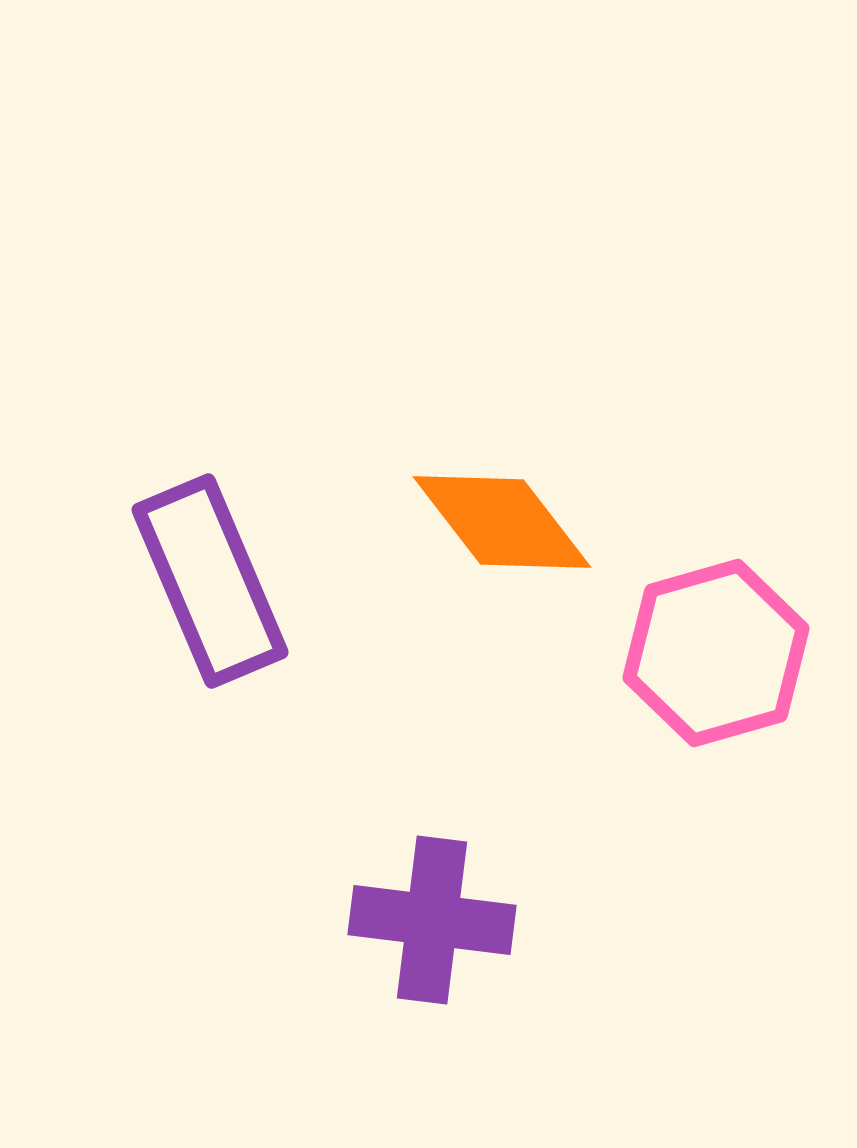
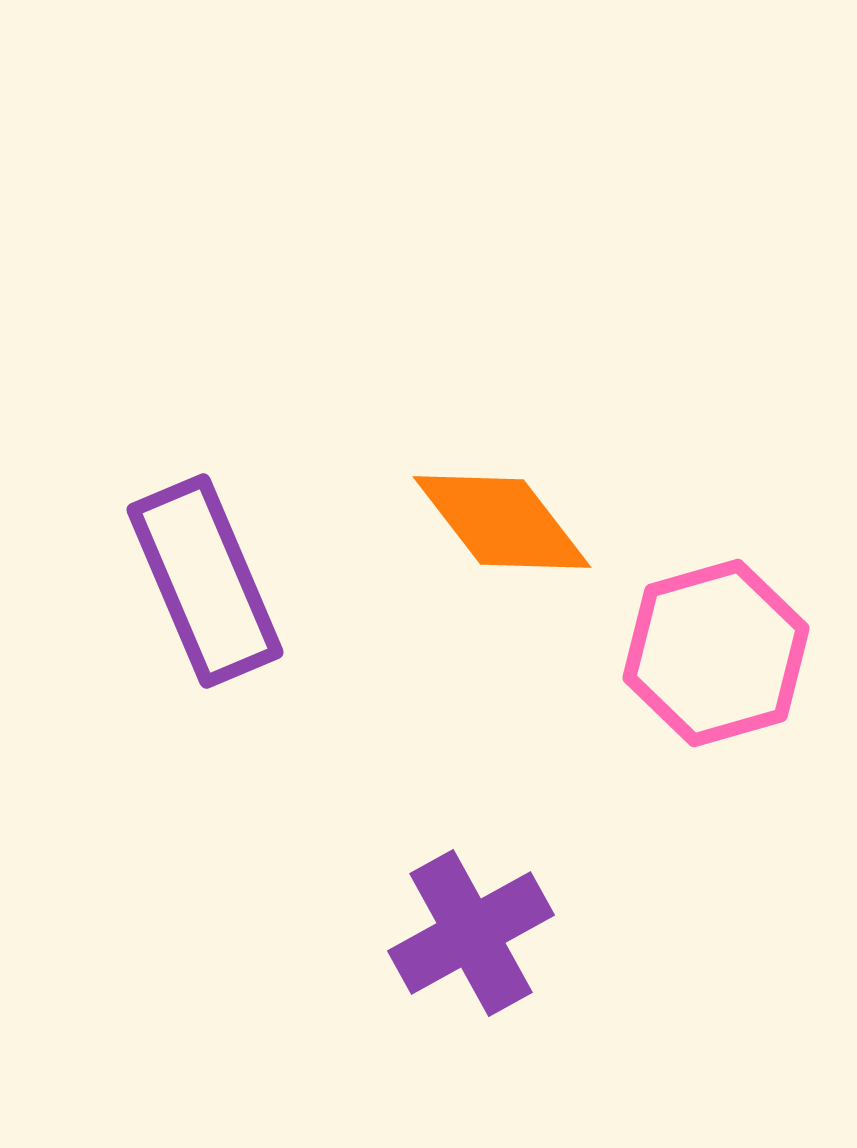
purple rectangle: moved 5 px left
purple cross: moved 39 px right, 13 px down; rotated 36 degrees counterclockwise
